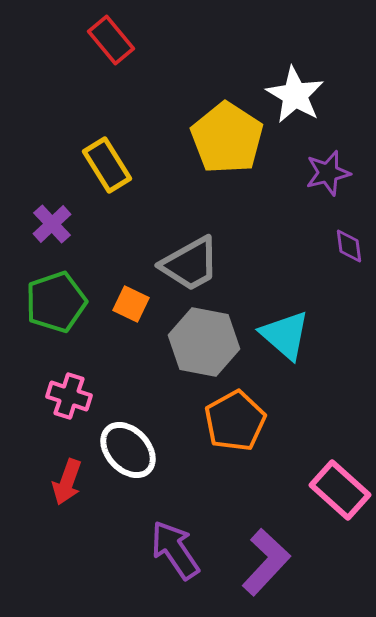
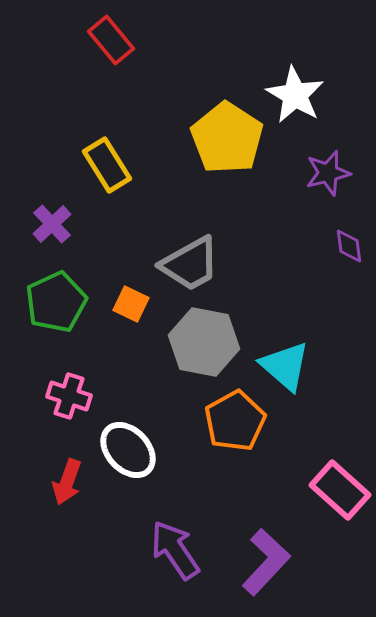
green pentagon: rotated 6 degrees counterclockwise
cyan triangle: moved 31 px down
